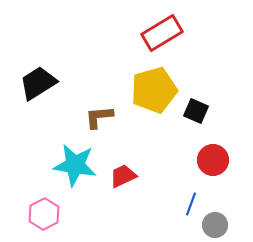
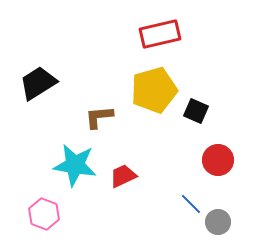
red rectangle: moved 2 px left, 1 px down; rotated 18 degrees clockwise
red circle: moved 5 px right
blue line: rotated 65 degrees counterclockwise
pink hexagon: rotated 12 degrees counterclockwise
gray circle: moved 3 px right, 3 px up
